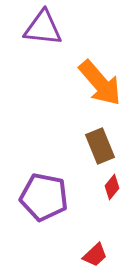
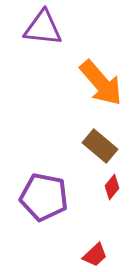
orange arrow: moved 1 px right
brown rectangle: rotated 28 degrees counterclockwise
